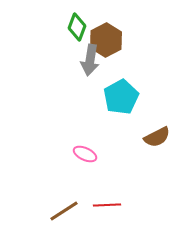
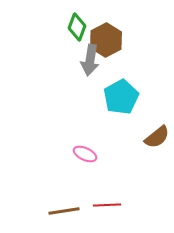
brown semicircle: rotated 12 degrees counterclockwise
brown line: rotated 24 degrees clockwise
